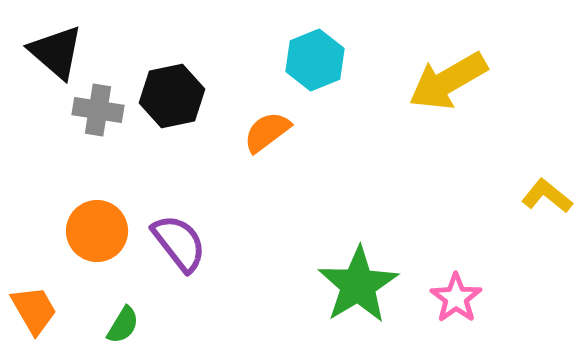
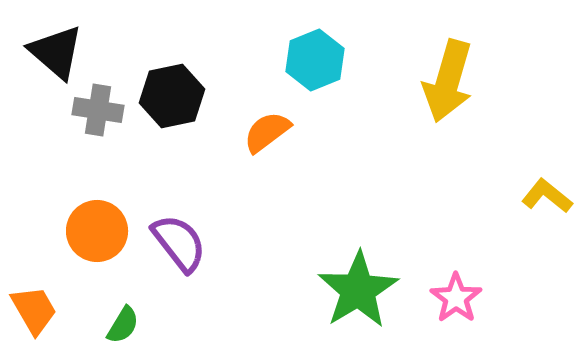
yellow arrow: rotated 44 degrees counterclockwise
green star: moved 5 px down
